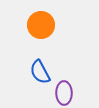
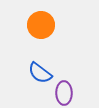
blue semicircle: moved 1 px down; rotated 25 degrees counterclockwise
